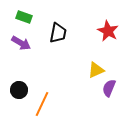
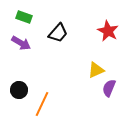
black trapezoid: rotated 30 degrees clockwise
